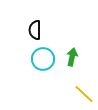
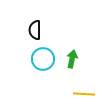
green arrow: moved 2 px down
yellow line: rotated 40 degrees counterclockwise
